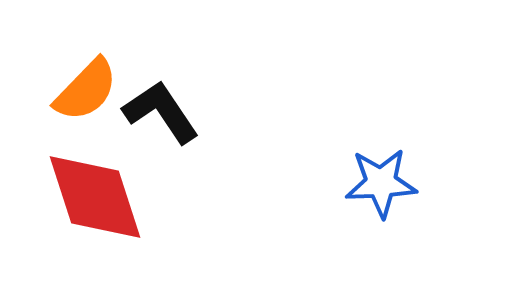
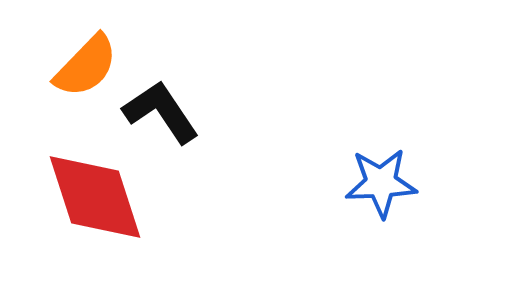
orange semicircle: moved 24 px up
